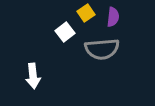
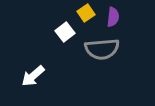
white arrow: rotated 55 degrees clockwise
